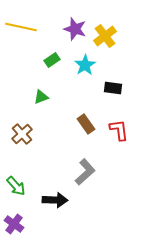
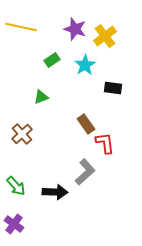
red L-shape: moved 14 px left, 13 px down
black arrow: moved 8 px up
